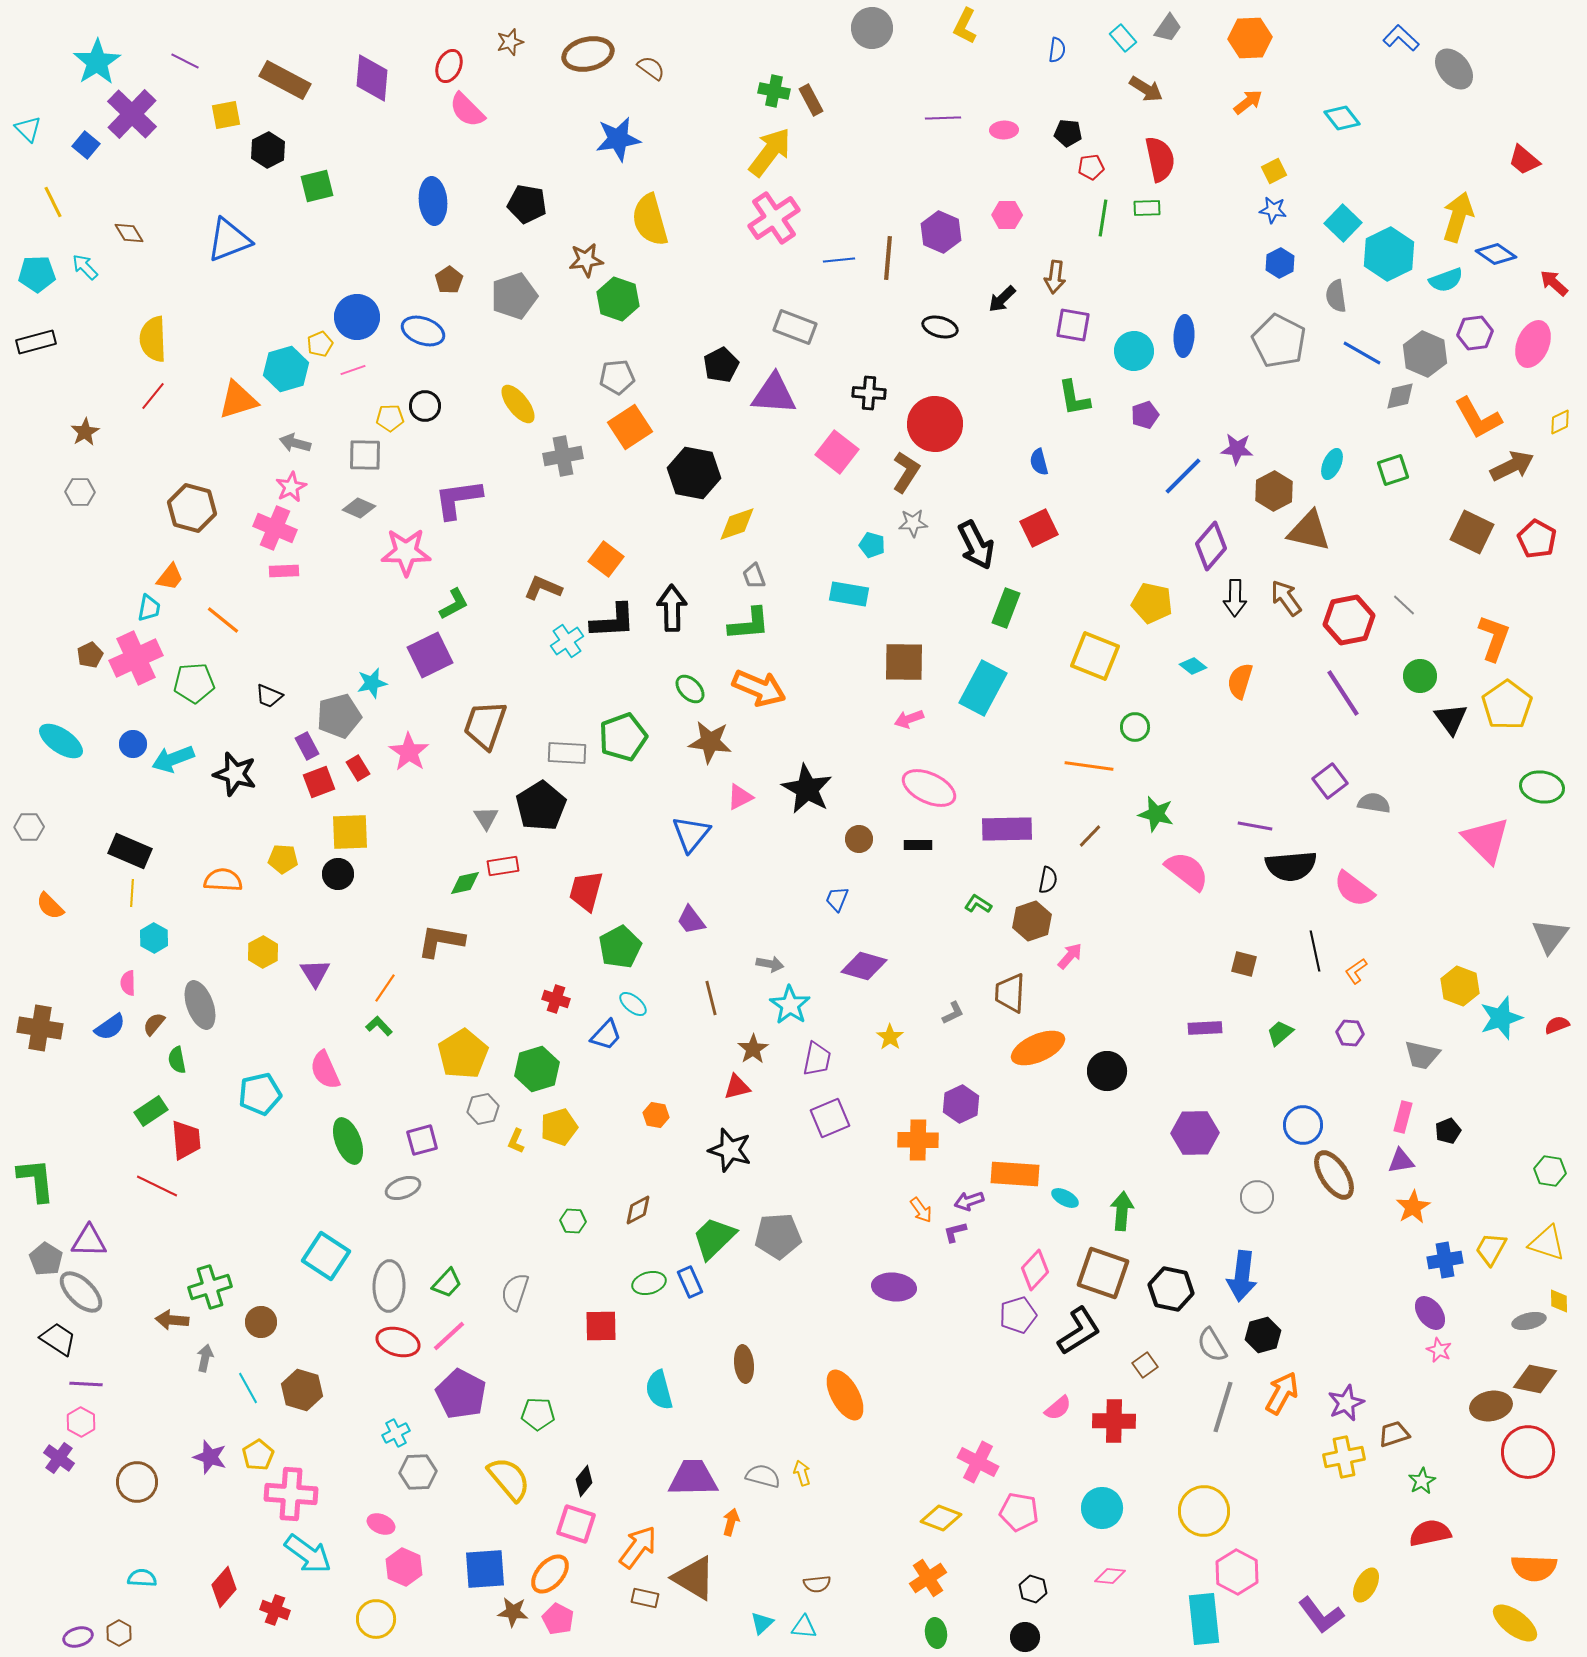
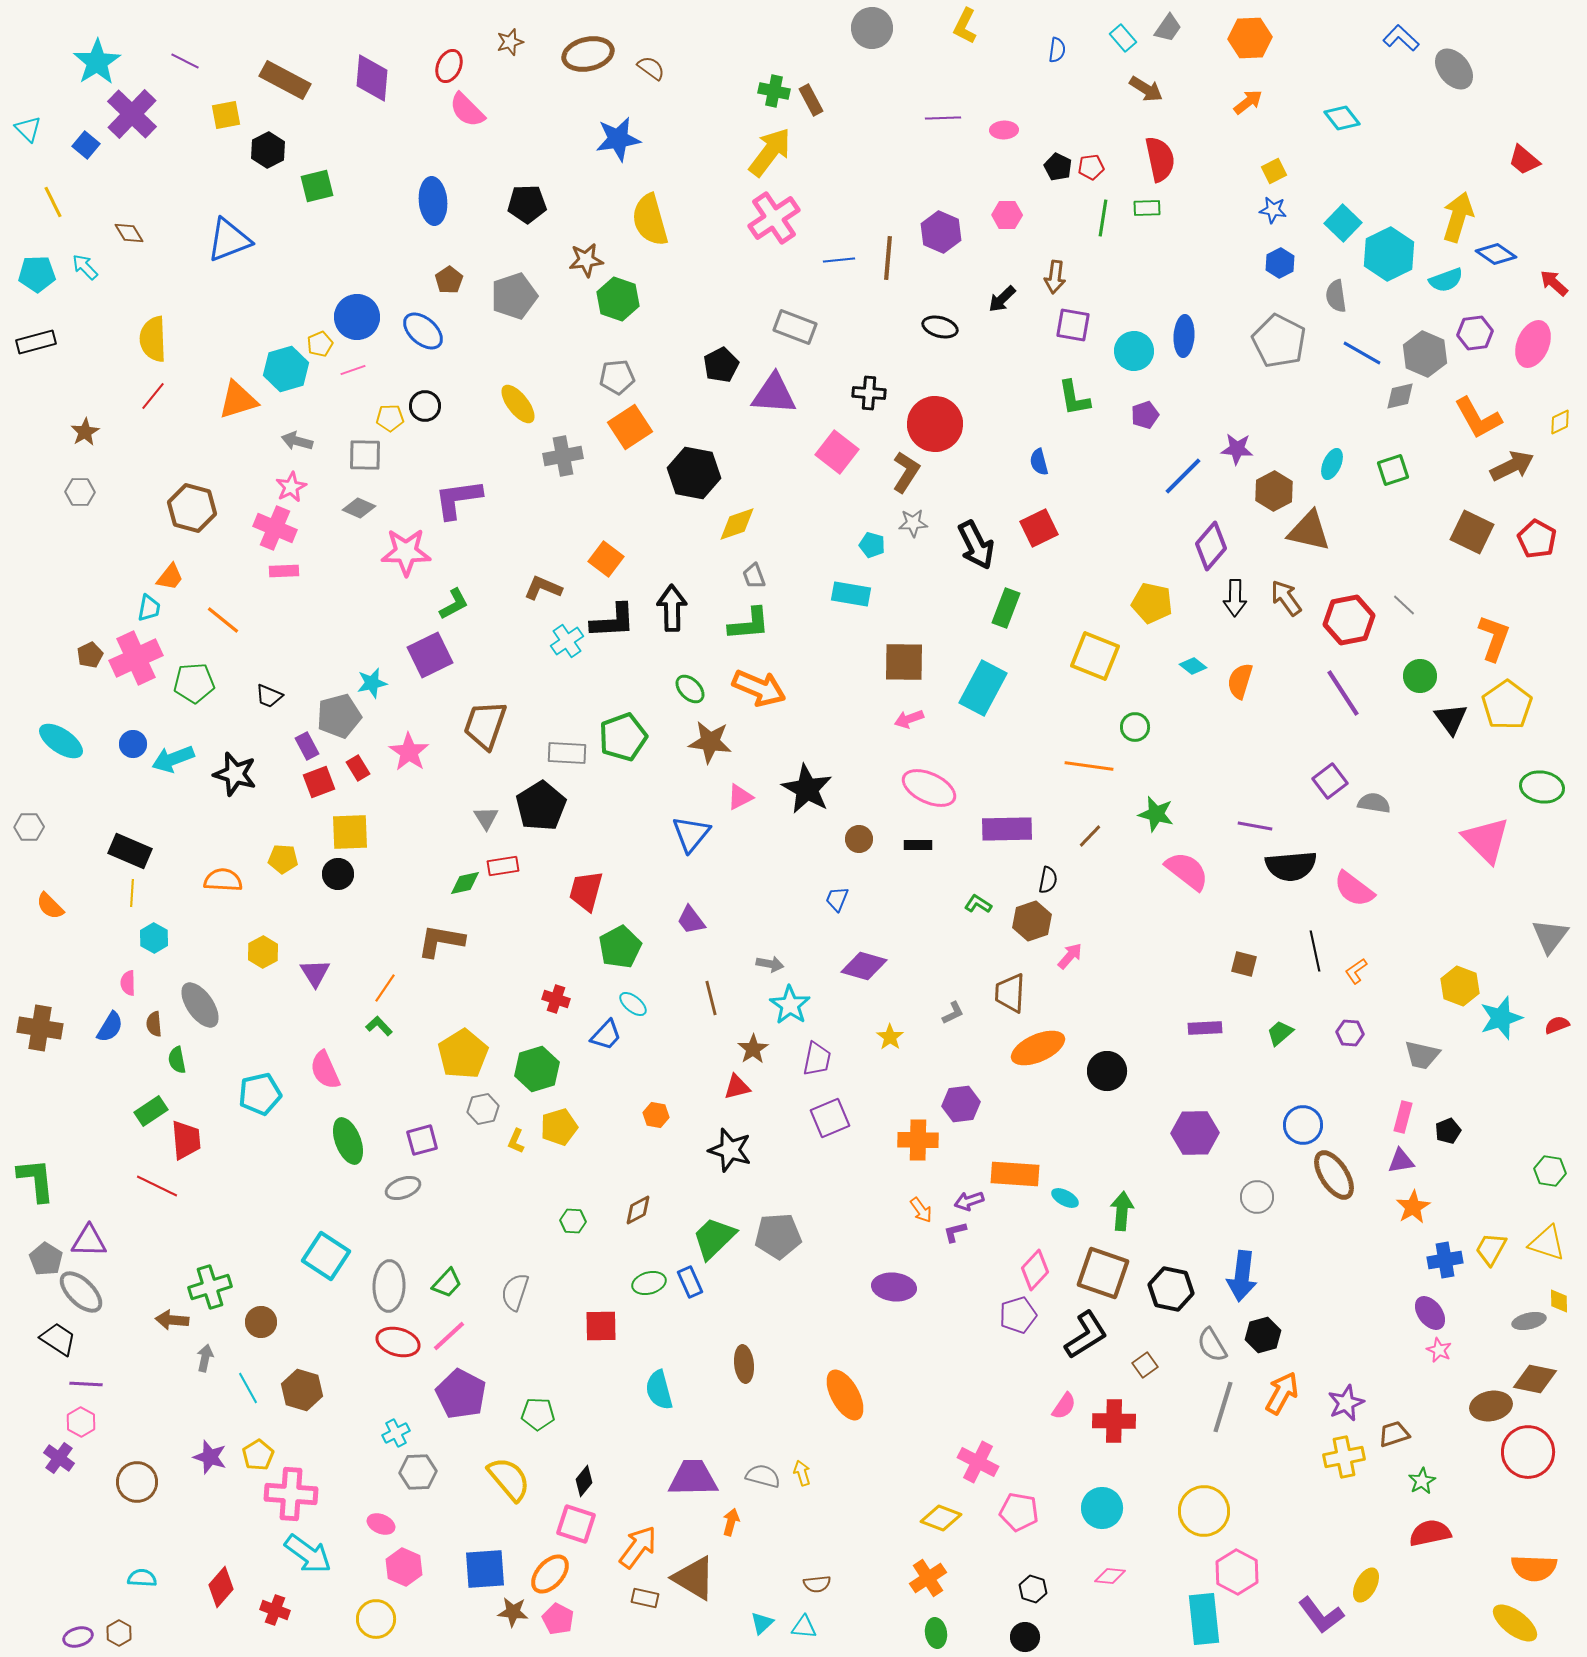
black pentagon at (1068, 133): moved 10 px left, 34 px down; rotated 20 degrees clockwise
black pentagon at (527, 204): rotated 12 degrees counterclockwise
blue ellipse at (423, 331): rotated 21 degrees clockwise
gray arrow at (295, 443): moved 2 px right, 2 px up
cyan rectangle at (849, 594): moved 2 px right
gray ellipse at (200, 1005): rotated 15 degrees counterclockwise
brown semicircle at (154, 1024): rotated 45 degrees counterclockwise
blue semicircle at (110, 1027): rotated 24 degrees counterclockwise
purple hexagon at (961, 1104): rotated 18 degrees clockwise
black L-shape at (1079, 1331): moved 7 px right, 4 px down
pink semicircle at (1058, 1408): moved 6 px right, 2 px up; rotated 16 degrees counterclockwise
red diamond at (224, 1587): moved 3 px left
